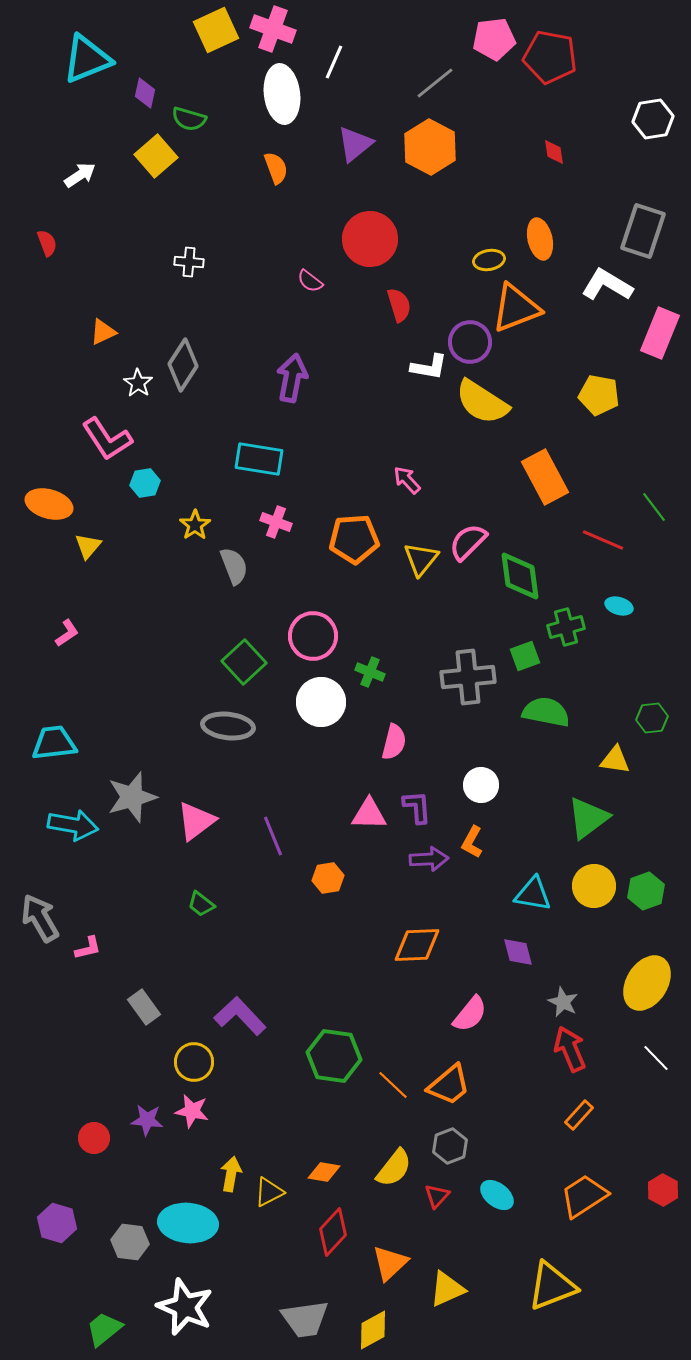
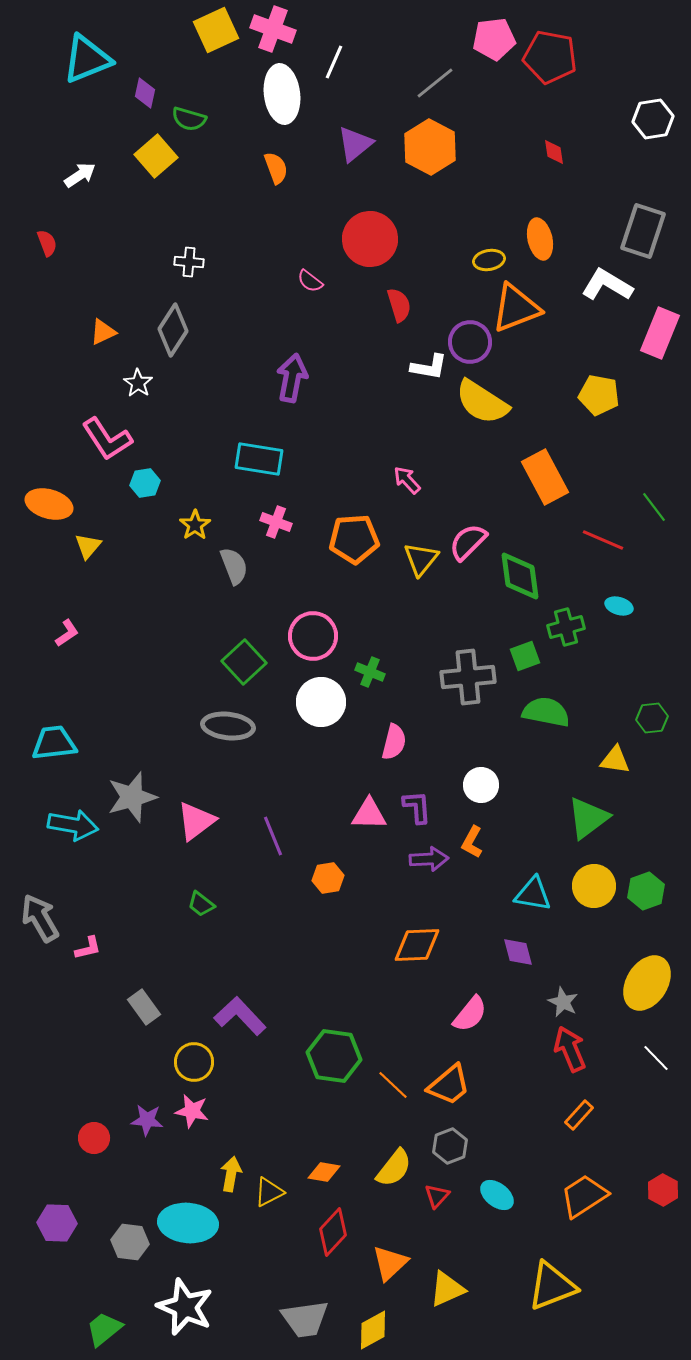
gray diamond at (183, 365): moved 10 px left, 35 px up
purple hexagon at (57, 1223): rotated 15 degrees counterclockwise
